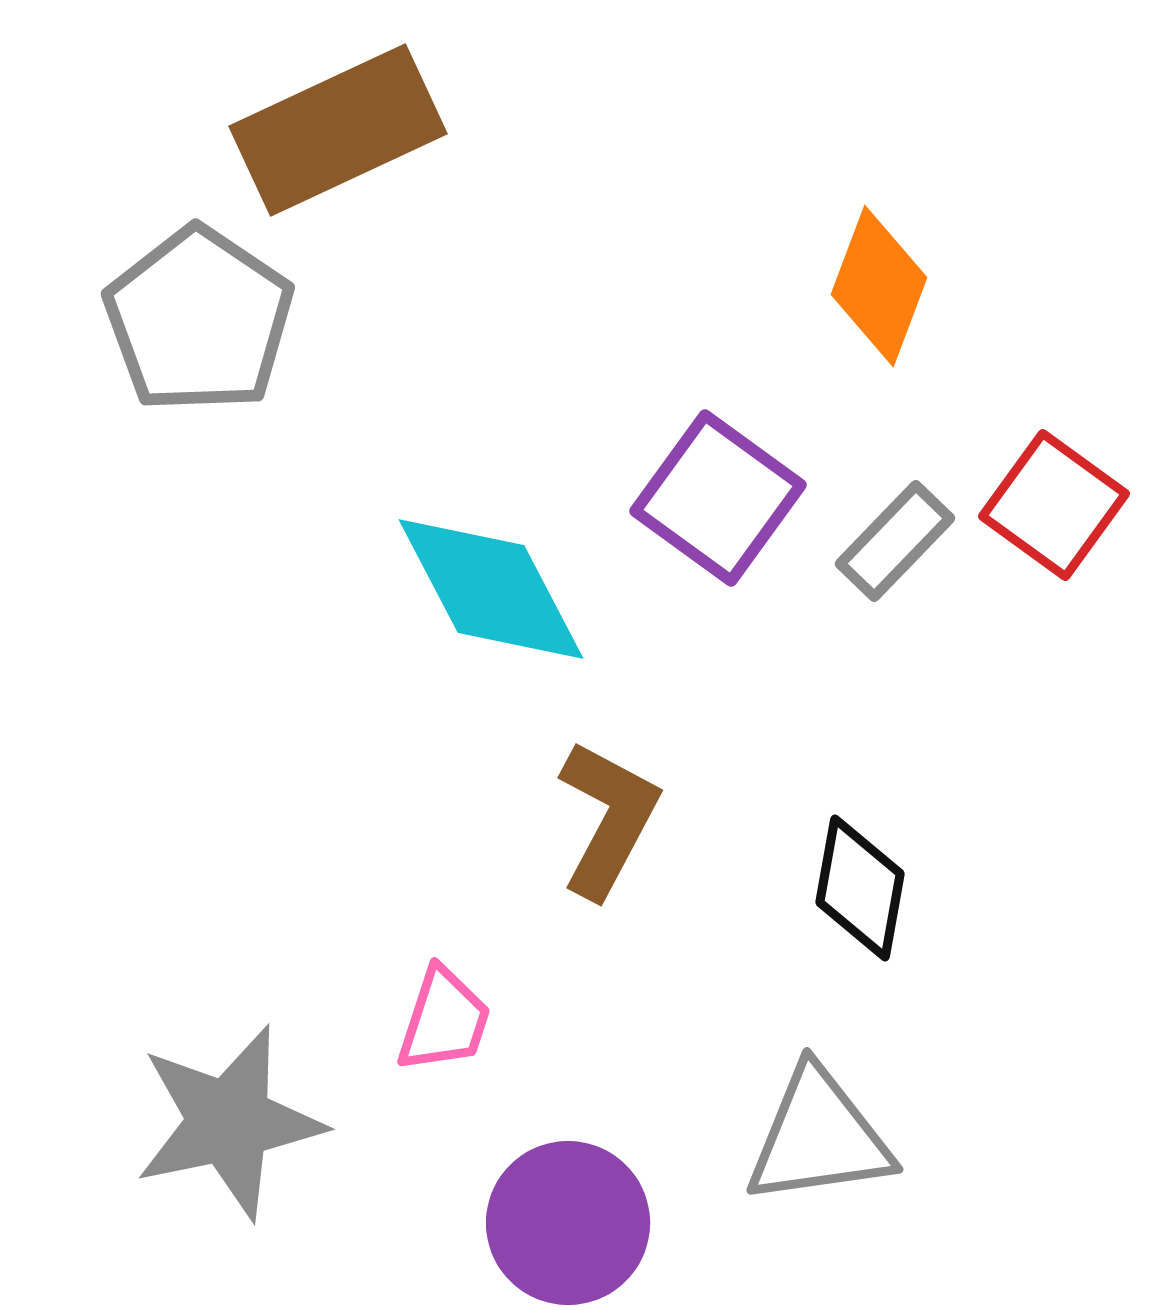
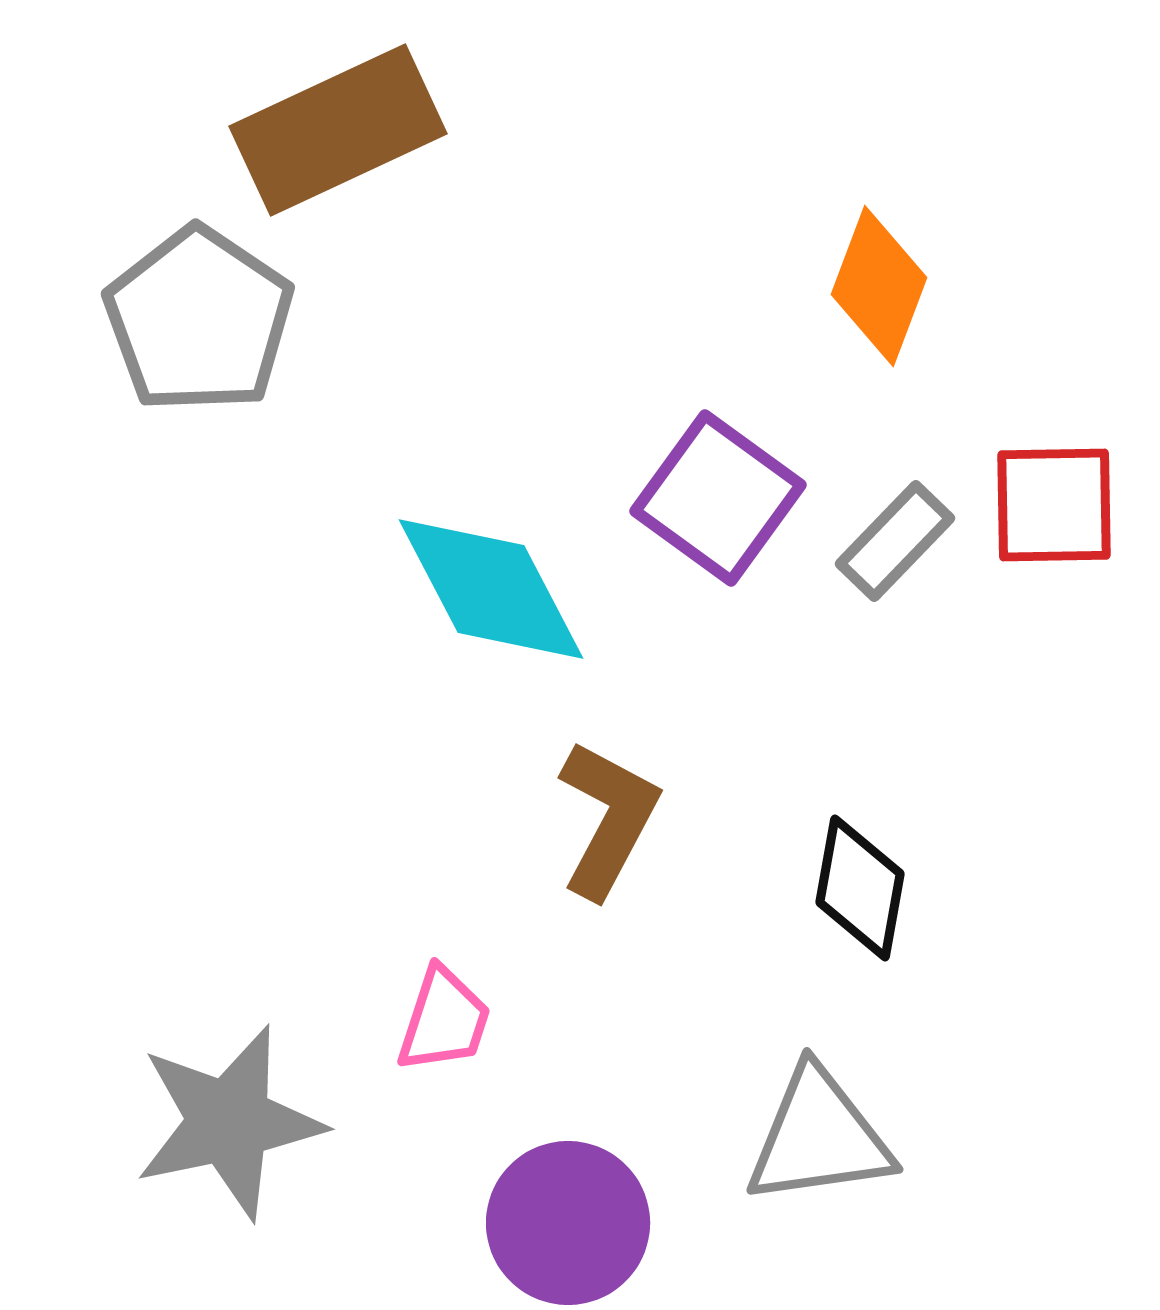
red square: rotated 37 degrees counterclockwise
